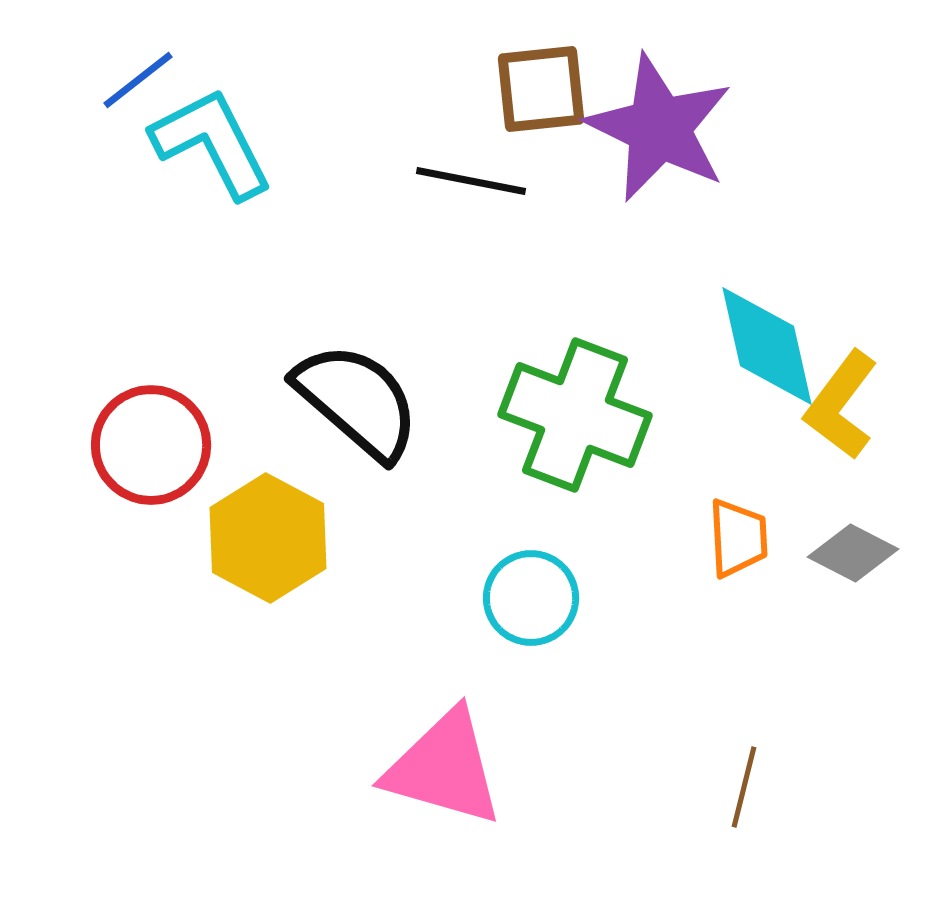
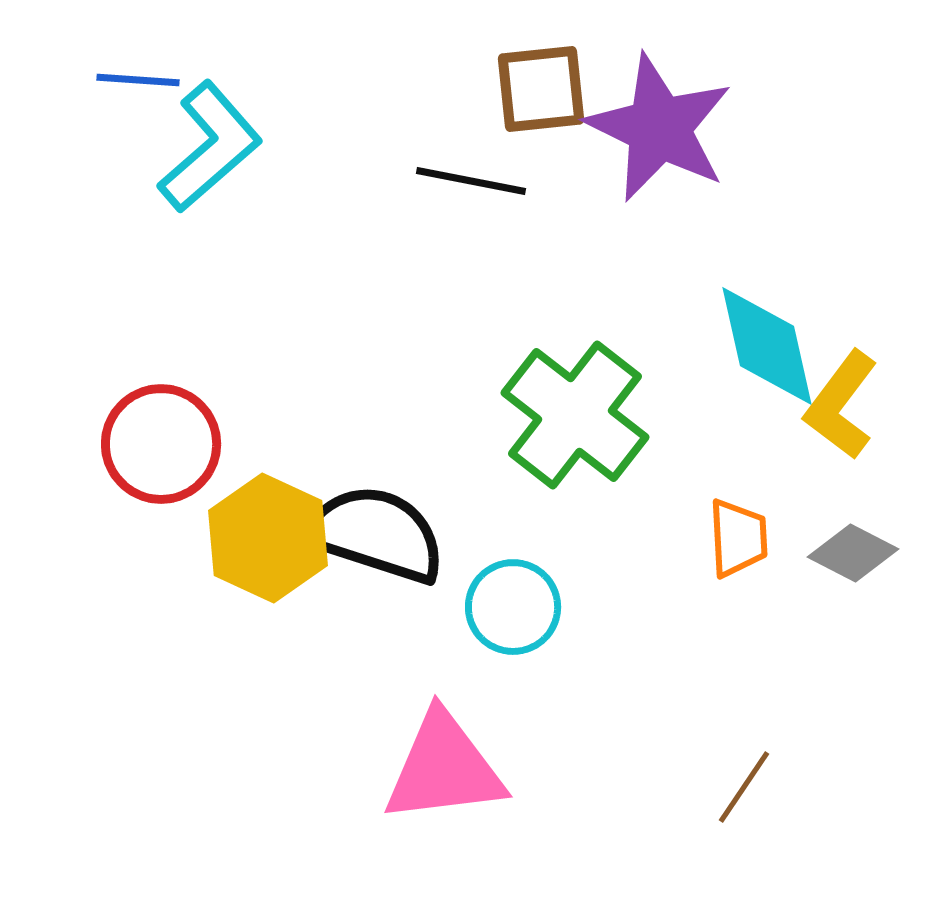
blue line: rotated 42 degrees clockwise
cyan L-shape: moved 2 px left, 4 px down; rotated 76 degrees clockwise
black semicircle: moved 19 px right, 133 px down; rotated 23 degrees counterclockwise
green cross: rotated 17 degrees clockwise
red circle: moved 10 px right, 1 px up
yellow hexagon: rotated 3 degrees counterclockwise
cyan circle: moved 18 px left, 9 px down
pink triangle: rotated 23 degrees counterclockwise
brown line: rotated 20 degrees clockwise
